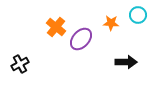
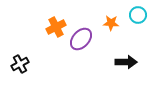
orange cross: rotated 24 degrees clockwise
